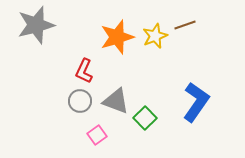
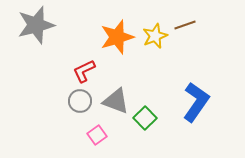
red L-shape: rotated 40 degrees clockwise
